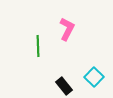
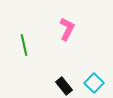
green line: moved 14 px left, 1 px up; rotated 10 degrees counterclockwise
cyan square: moved 6 px down
